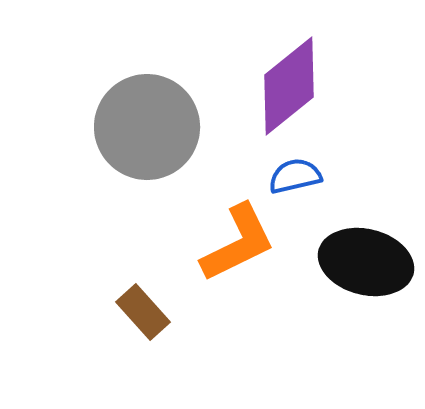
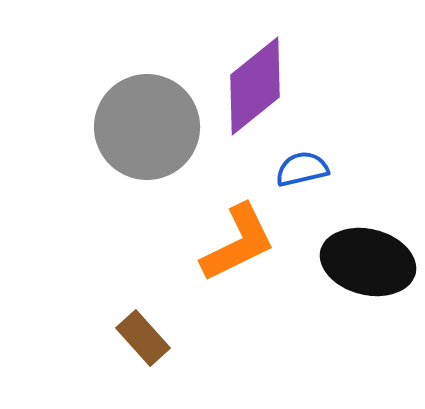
purple diamond: moved 34 px left
blue semicircle: moved 7 px right, 7 px up
black ellipse: moved 2 px right
brown rectangle: moved 26 px down
